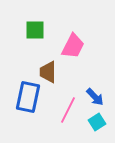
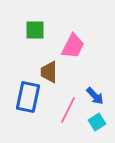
brown trapezoid: moved 1 px right
blue arrow: moved 1 px up
